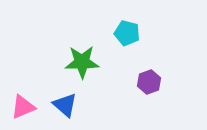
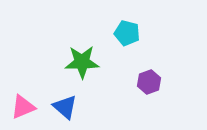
blue triangle: moved 2 px down
